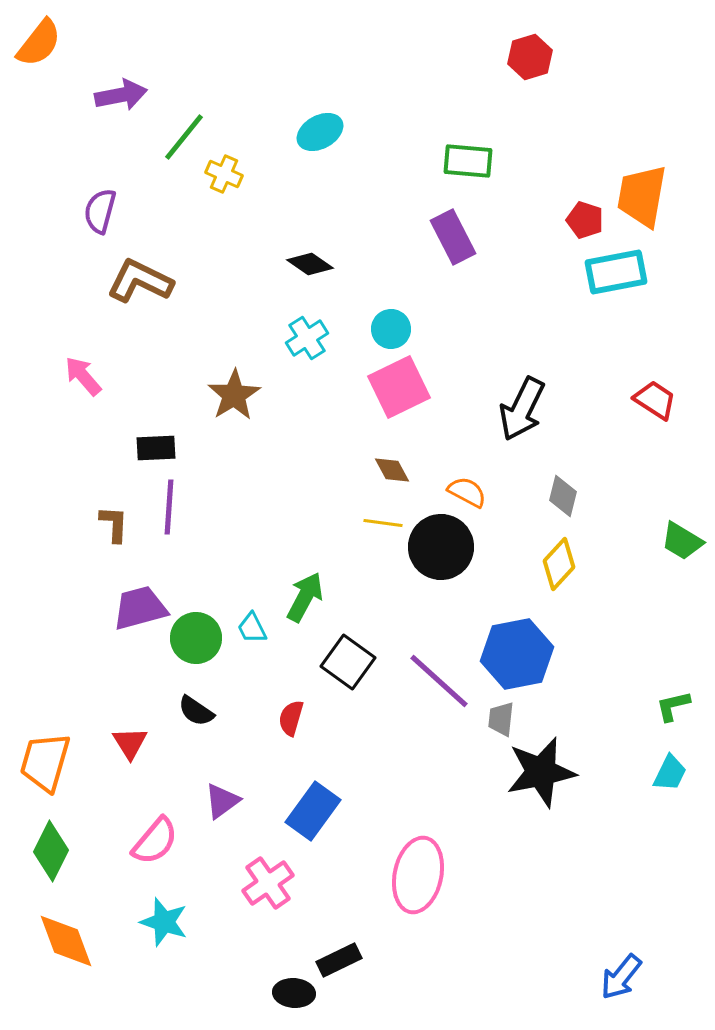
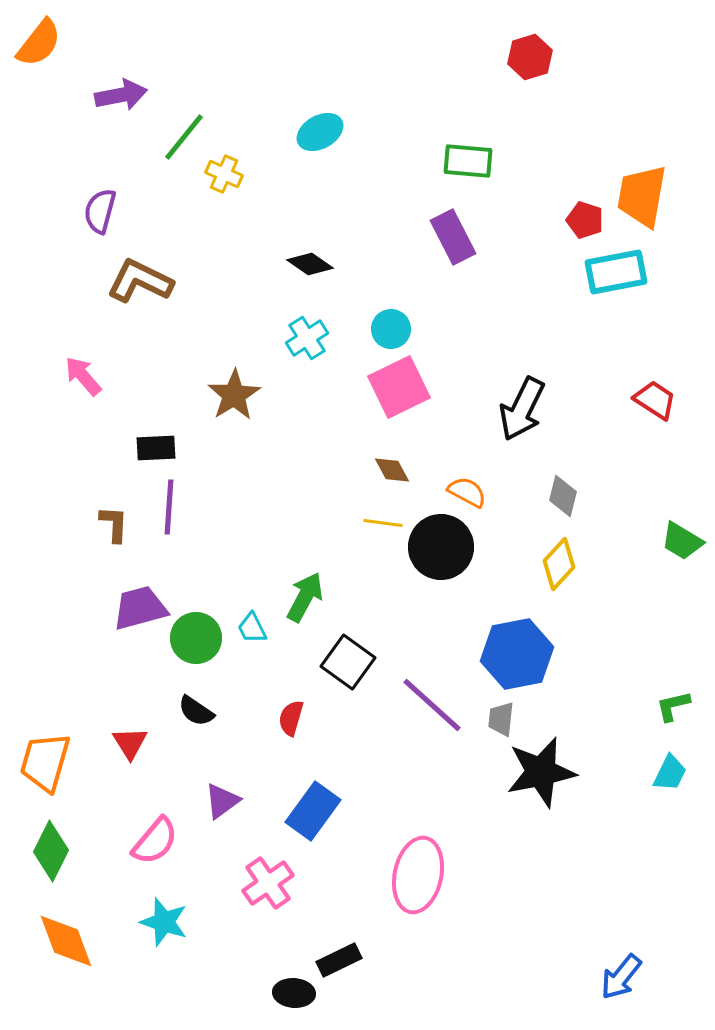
purple line at (439, 681): moved 7 px left, 24 px down
